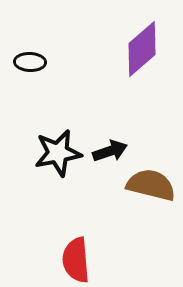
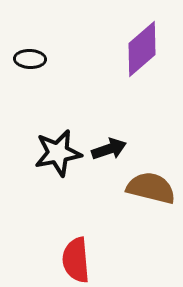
black ellipse: moved 3 px up
black arrow: moved 1 px left, 2 px up
brown semicircle: moved 3 px down
